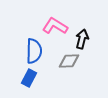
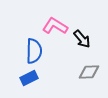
black arrow: rotated 126 degrees clockwise
gray diamond: moved 20 px right, 11 px down
blue rectangle: rotated 36 degrees clockwise
